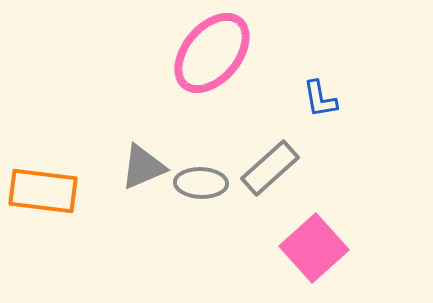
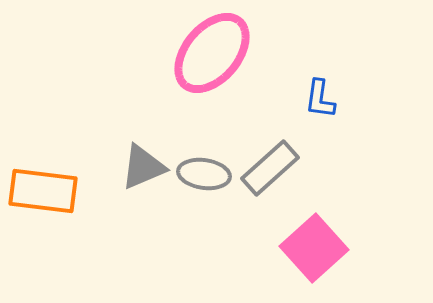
blue L-shape: rotated 18 degrees clockwise
gray ellipse: moved 3 px right, 9 px up; rotated 6 degrees clockwise
